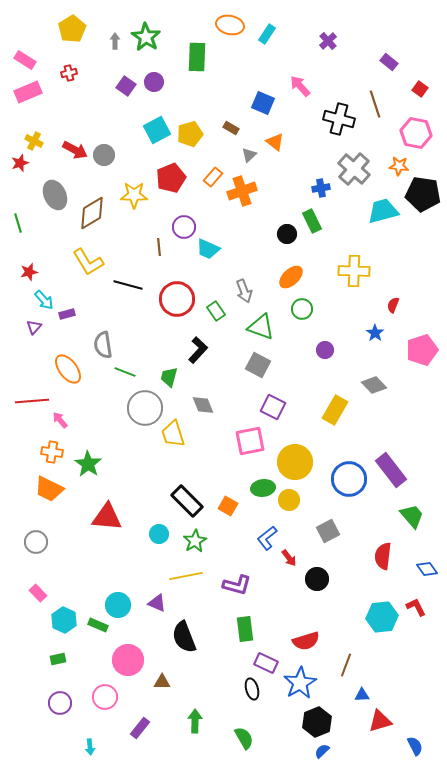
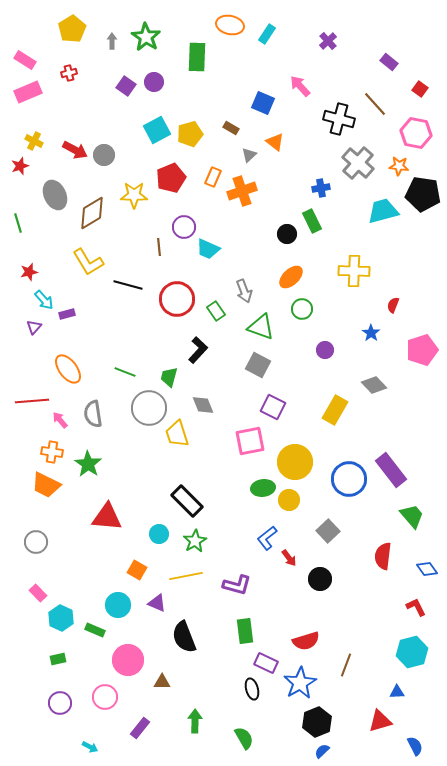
gray arrow at (115, 41): moved 3 px left
brown line at (375, 104): rotated 24 degrees counterclockwise
red star at (20, 163): moved 3 px down
gray cross at (354, 169): moved 4 px right, 6 px up
orange rectangle at (213, 177): rotated 18 degrees counterclockwise
blue star at (375, 333): moved 4 px left
gray semicircle at (103, 345): moved 10 px left, 69 px down
gray circle at (145, 408): moved 4 px right
yellow trapezoid at (173, 434): moved 4 px right
orange trapezoid at (49, 489): moved 3 px left, 4 px up
orange square at (228, 506): moved 91 px left, 64 px down
gray square at (328, 531): rotated 15 degrees counterclockwise
black circle at (317, 579): moved 3 px right
cyan hexagon at (382, 617): moved 30 px right, 35 px down; rotated 8 degrees counterclockwise
cyan hexagon at (64, 620): moved 3 px left, 2 px up
green rectangle at (98, 625): moved 3 px left, 5 px down
green rectangle at (245, 629): moved 2 px down
blue triangle at (362, 695): moved 35 px right, 3 px up
cyan arrow at (90, 747): rotated 56 degrees counterclockwise
